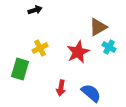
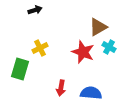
red star: moved 5 px right; rotated 25 degrees counterclockwise
blue semicircle: rotated 35 degrees counterclockwise
